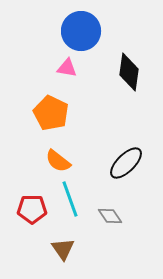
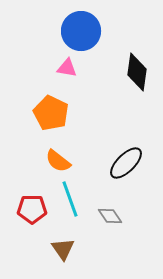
black diamond: moved 8 px right
